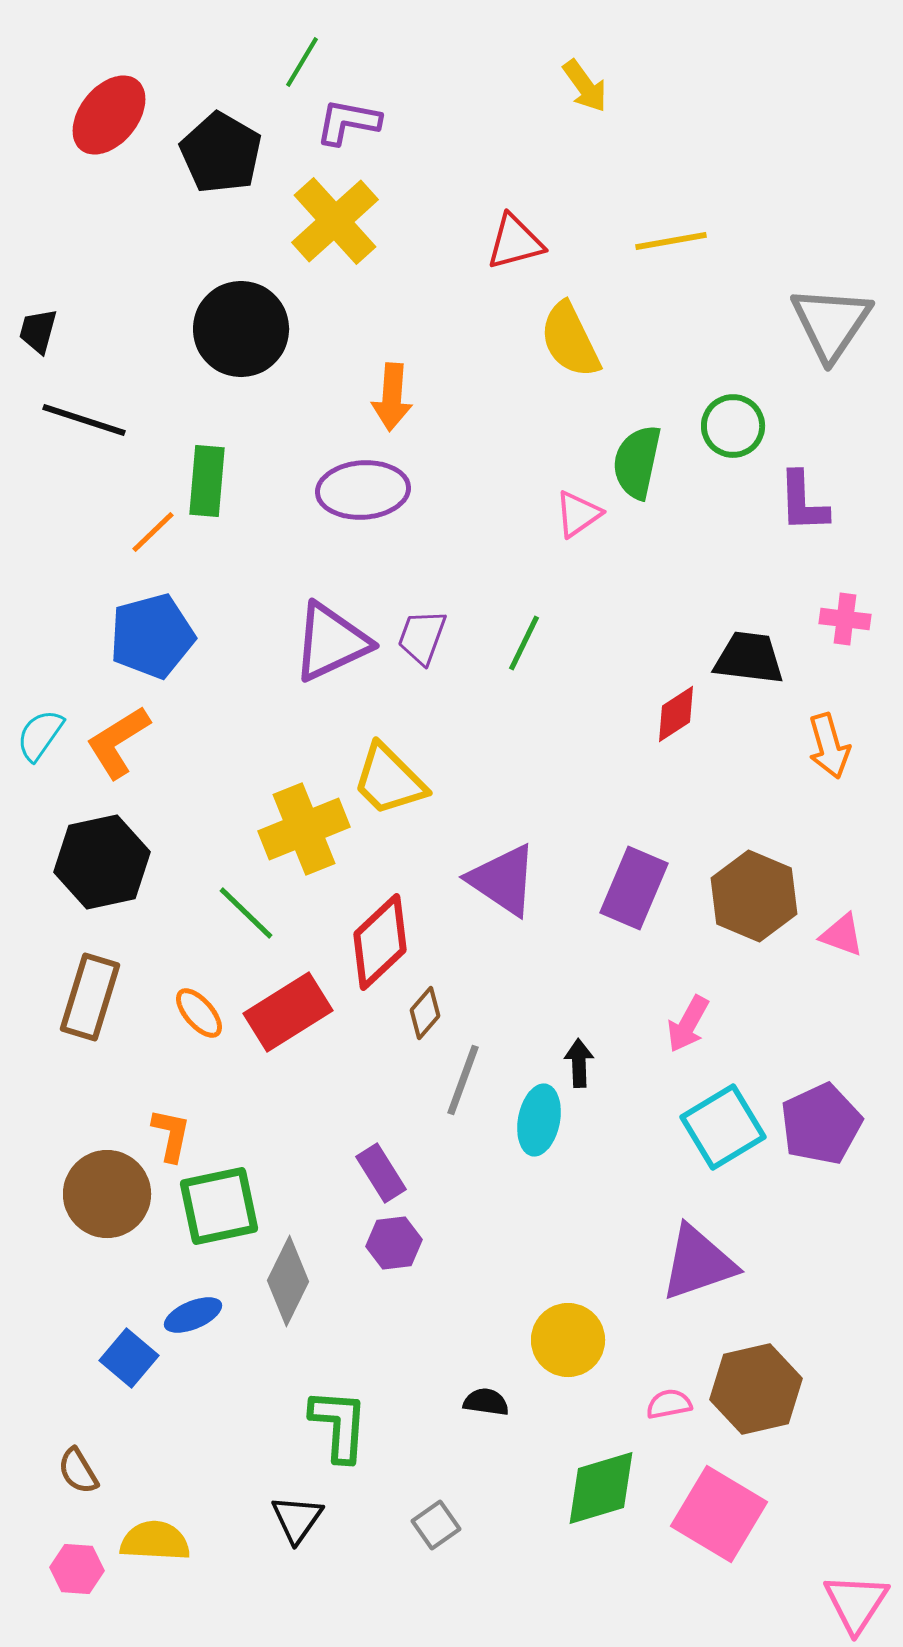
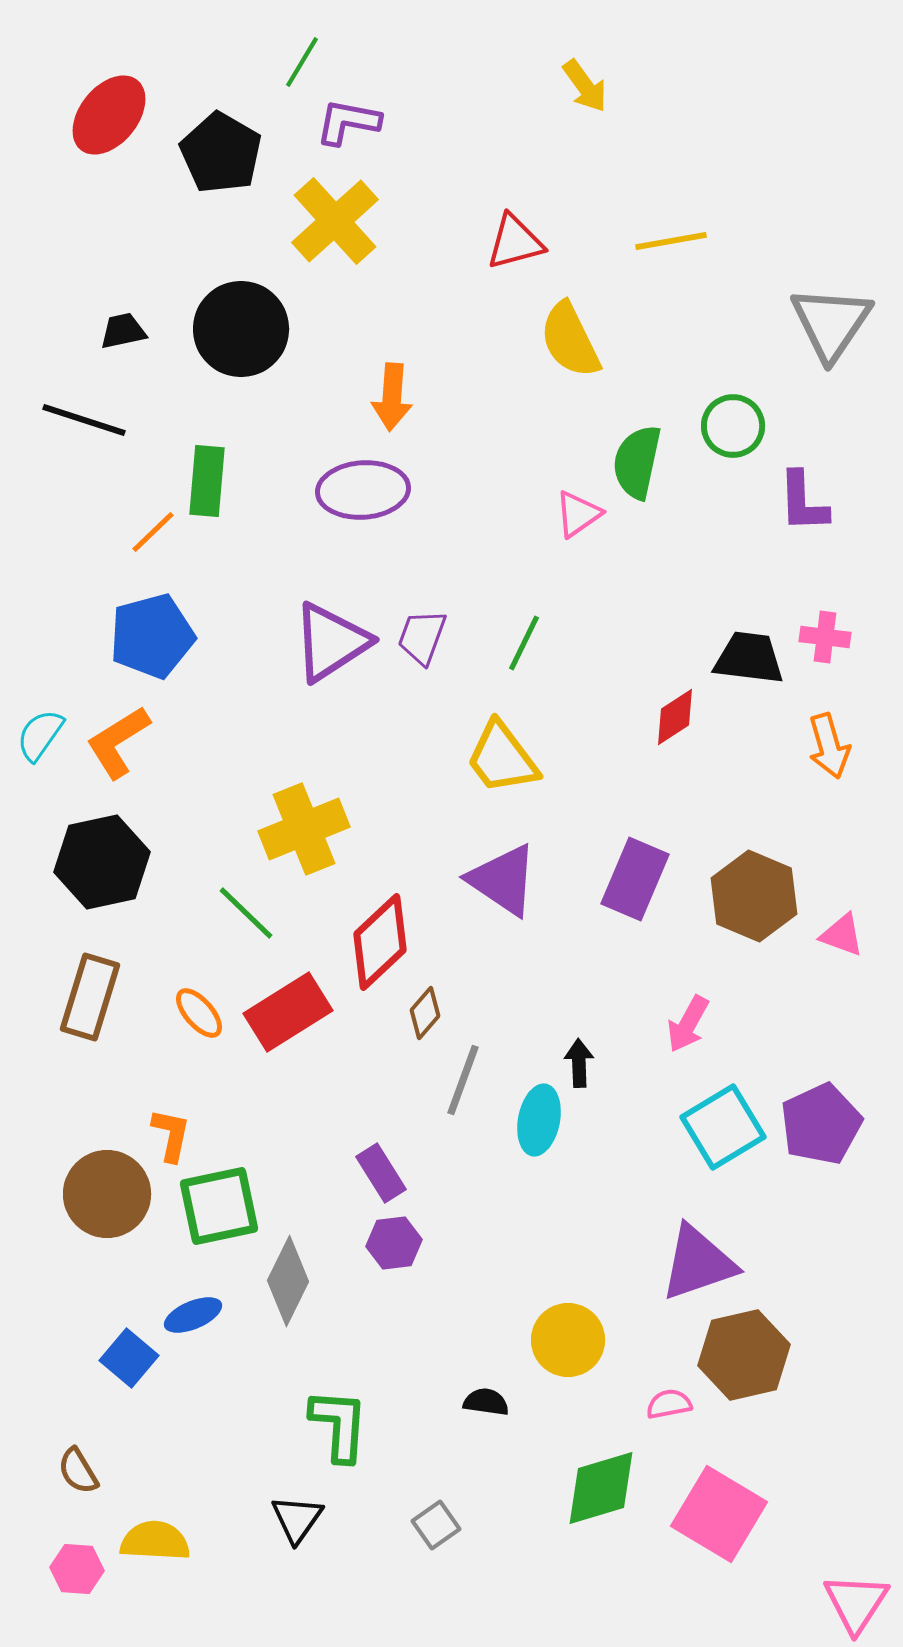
black trapezoid at (38, 331): moved 85 px right; rotated 63 degrees clockwise
pink cross at (845, 619): moved 20 px left, 18 px down
purple triangle at (331, 642): rotated 8 degrees counterclockwise
red diamond at (676, 714): moved 1 px left, 3 px down
yellow trapezoid at (389, 780): moved 113 px right, 22 px up; rotated 8 degrees clockwise
purple rectangle at (634, 888): moved 1 px right, 9 px up
brown hexagon at (756, 1389): moved 12 px left, 34 px up
